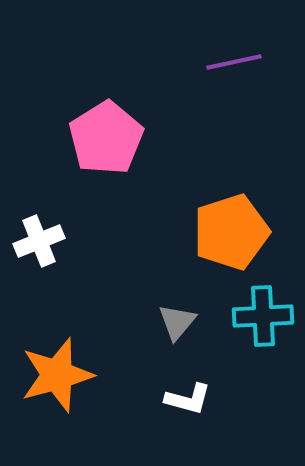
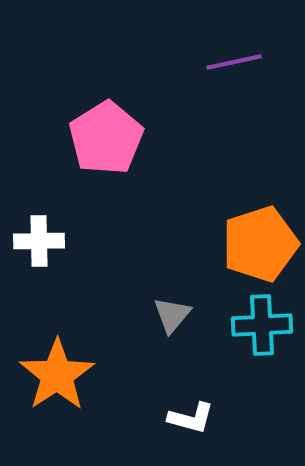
orange pentagon: moved 29 px right, 12 px down
white cross: rotated 21 degrees clockwise
cyan cross: moved 1 px left, 9 px down
gray triangle: moved 5 px left, 7 px up
orange star: rotated 18 degrees counterclockwise
white L-shape: moved 3 px right, 19 px down
